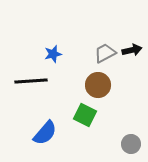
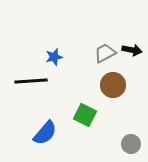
black arrow: rotated 24 degrees clockwise
blue star: moved 1 px right, 3 px down
brown circle: moved 15 px right
